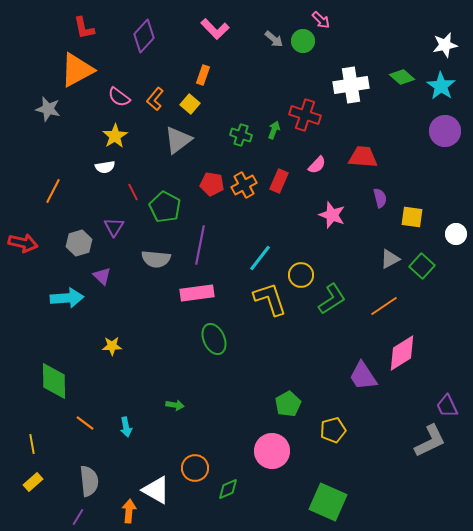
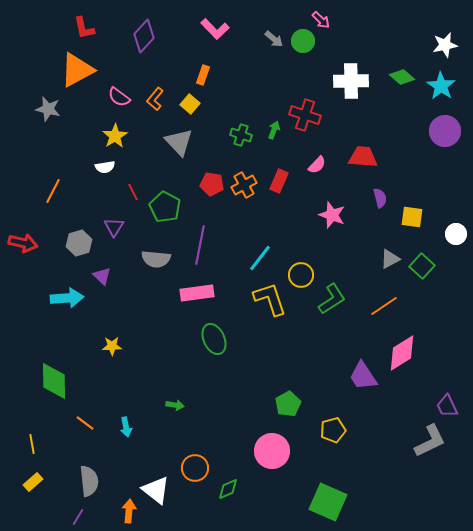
white cross at (351, 85): moved 4 px up; rotated 8 degrees clockwise
gray triangle at (178, 140): moved 1 px right, 2 px down; rotated 36 degrees counterclockwise
white triangle at (156, 490): rotated 8 degrees clockwise
